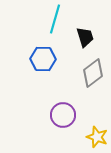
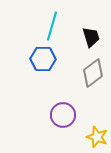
cyan line: moved 3 px left, 7 px down
black trapezoid: moved 6 px right
